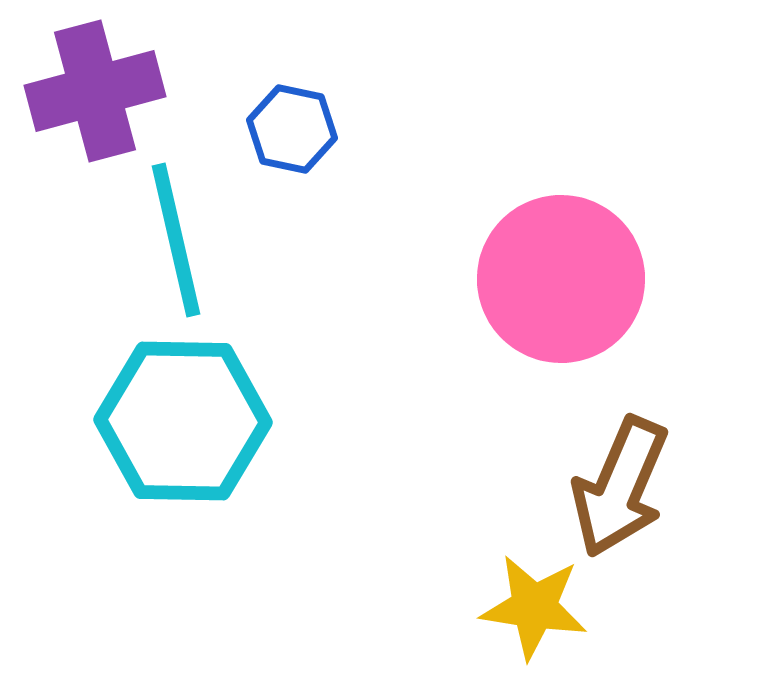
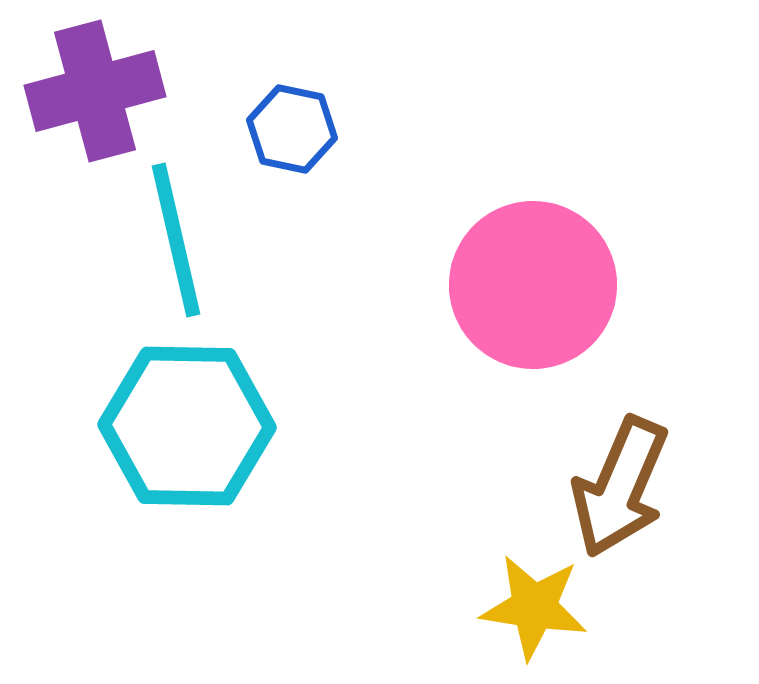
pink circle: moved 28 px left, 6 px down
cyan hexagon: moved 4 px right, 5 px down
